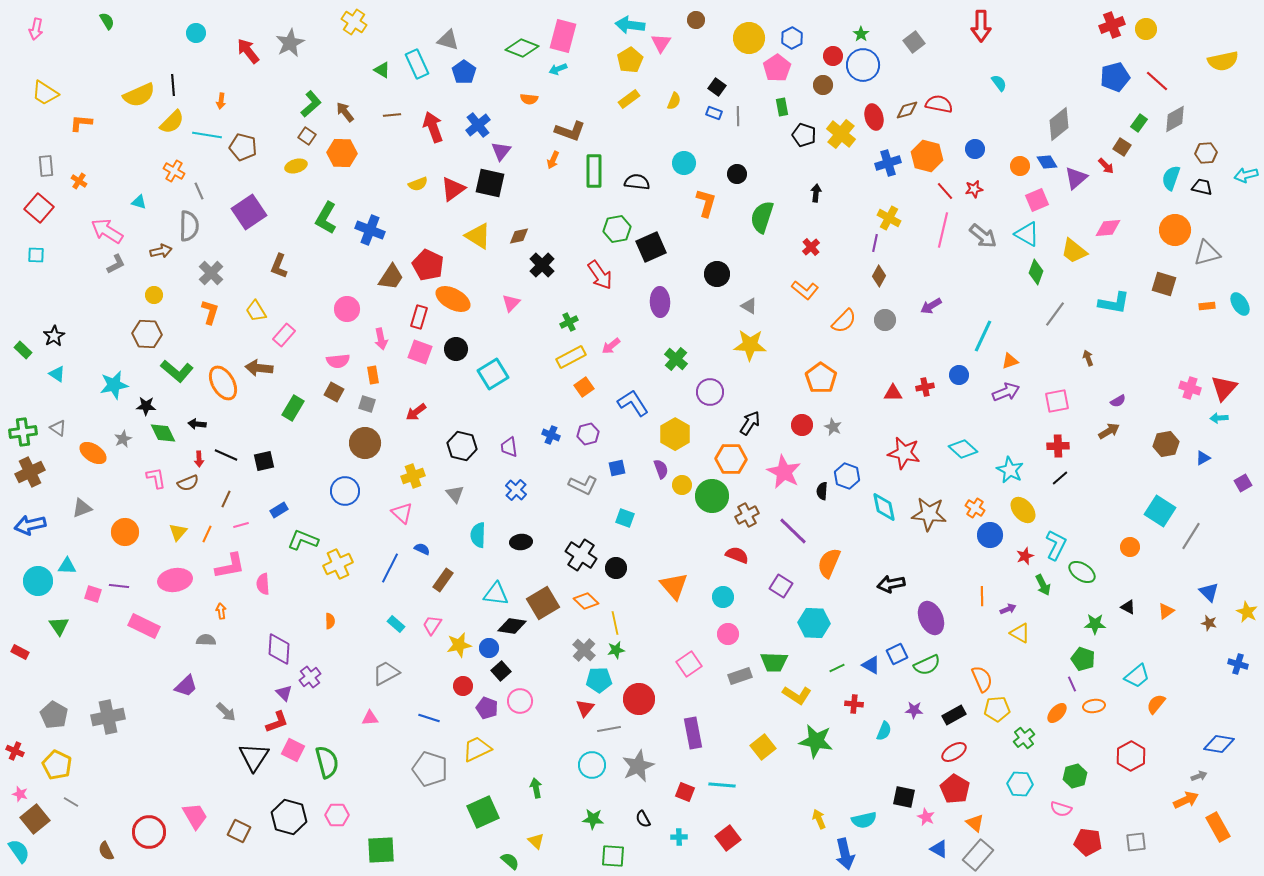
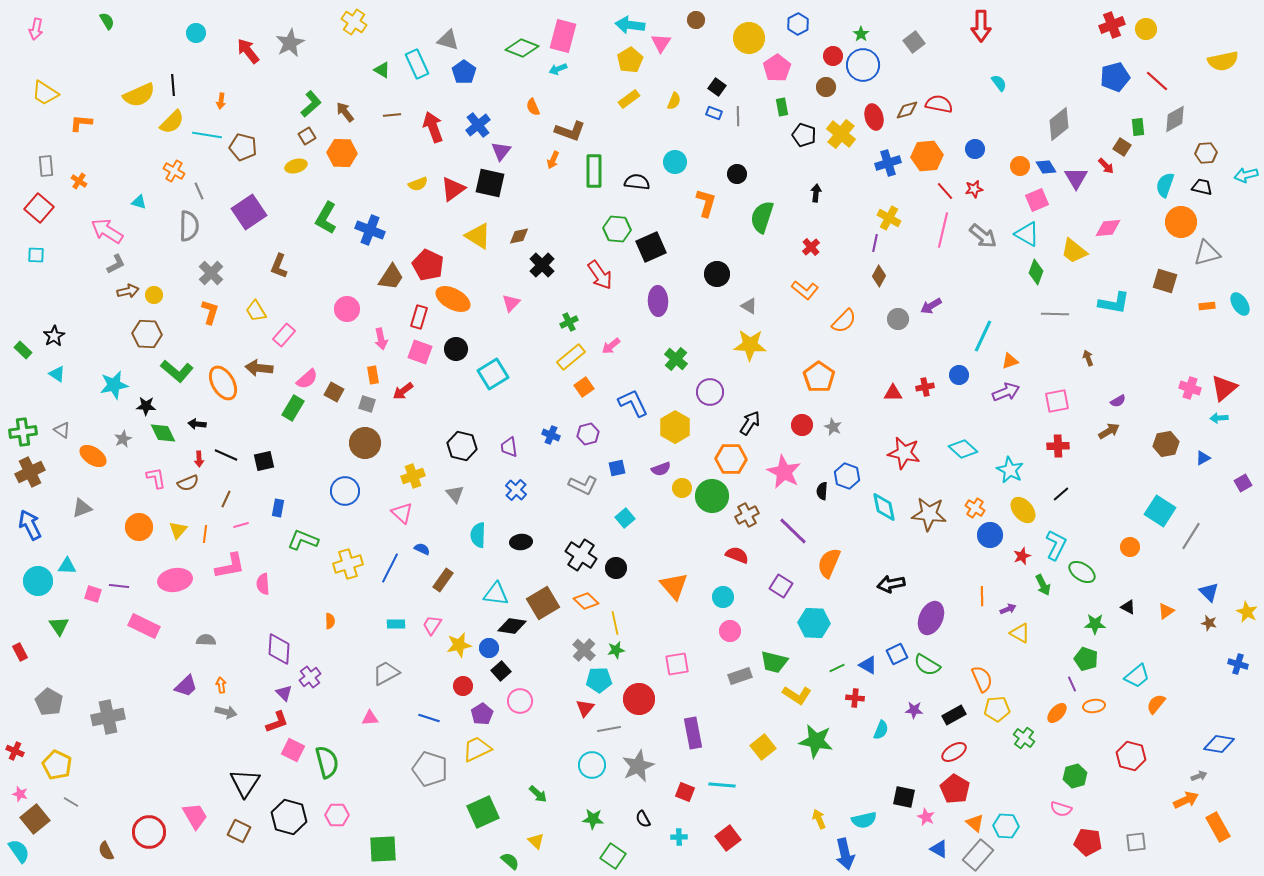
blue hexagon at (792, 38): moved 6 px right, 14 px up
brown circle at (823, 85): moved 3 px right, 2 px down
orange semicircle at (529, 99): moved 4 px right, 8 px down; rotated 60 degrees clockwise
green rectangle at (1139, 123): moved 1 px left, 4 px down; rotated 42 degrees counterclockwise
brown square at (307, 136): rotated 24 degrees clockwise
orange hexagon at (927, 156): rotated 20 degrees counterclockwise
blue diamond at (1047, 162): moved 1 px left, 5 px down
cyan circle at (684, 163): moved 9 px left, 1 px up
purple triangle at (1076, 178): rotated 20 degrees counterclockwise
cyan semicircle at (1171, 178): moved 6 px left, 7 px down
green hexagon at (617, 229): rotated 16 degrees clockwise
orange circle at (1175, 230): moved 6 px right, 8 px up
brown arrow at (161, 251): moved 33 px left, 40 px down
brown square at (1164, 284): moved 1 px right, 3 px up
purple ellipse at (660, 302): moved 2 px left, 1 px up
gray line at (1055, 314): rotated 56 degrees clockwise
gray circle at (885, 320): moved 13 px right, 1 px up
yellow rectangle at (571, 357): rotated 12 degrees counterclockwise
pink semicircle at (338, 361): moved 31 px left, 18 px down; rotated 35 degrees counterclockwise
orange pentagon at (821, 378): moved 2 px left, 1 px up
red triangle at (1224, 388): rotated 8 degrees clockwise
blue L-shape at (633, 403): rotated 8 degrees clockwise
red arrow at (416, 412): moved 13 px left, 21 px up
gray triangle at (58, 428): moved 4 px right, 2 px down
yellow hexagon at (675, 434): moved 7 px up
orange ellipse at (93, 453): moved 3 px down
purple semicircle at (661, 469): rotated 90 degrees clockwise
black line at (1060, 478): moved 1 px right, 16 px down
yellow circle at (682, 485): moved 3 px down
blue rectangle at (279, 510): moved 1 px left, 2 px up; rotated 48 degrees counterclockwise
cyan square at (625, 518): rotated 30 degrees clockwise
blue arrow at (30, 525): rotated 76 degrees clockwise
orange circle at (125, 532): moved 14 px right, 5 px up
yellow triangle at (178, 532): moved 2 px up
orange line at (207, 534): moved 2 px left; rotated 18 degrees counterclockwise
red star at (1025, 556): moved 3 px left
yellow cross at (338, 564): moved 10 px right; rotated 8 degrees clockwise
orange arrow at (221, 611): moved 74 px down
purple ellipse at (931, 618): rotated 48 degrees clockwise
cyan rectangle at (396, 624): rotated 42 degrees counterclockwise
pink circle at (728, 634): moved 2 px right, 3 px up
red rectangle at (20, 652): rotated 36 degrees clockwise
green pentagon at (1083, 659): moved 3 px right
green trapezoid at (774, 662): rotated 12 degrees clockwise
pink square at (689, 664): moved 12 px left; rotated 25 degrees clockwise
blue triangle at (871, 665): moved 3 px left
green semicircle at (927, 665): rotated 56 degrees clockwise
red cross at (854, 704): moved 1 px right, 6 px up
purple pentagon at (487, 708): moved 5 px left, 6 px down; rotated 20 degrees clockwise
gray arrow at (226, 712): rotated 30 degrees counterclockwise
gray pentagon at (54, 715): moved 5 px left, 13 px up
cyan semicircle at (884, 731): moved 3 px left, 1 px up
green cross at (1024, 738): rotated 15 degrees counterclockwise
red hexagon at (1131, 756): rotated 16 degrees counterclockwise
black triangle at (254, 757): moved 9 px left, 26 px down
cyan hexagon at (1020, 784): moved 14 px left, 42 px down
green arrow at (536, 788): moved 2 px right, 6 px down; rotated 144 degrees clockwise
green square at (381, 850): moved 2 px right, 1 px up
green square at (613, 856): rotated 30 degrees clockwise
